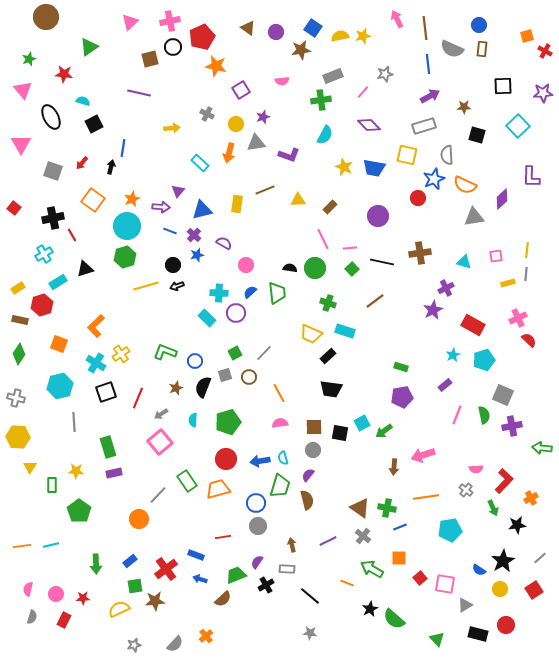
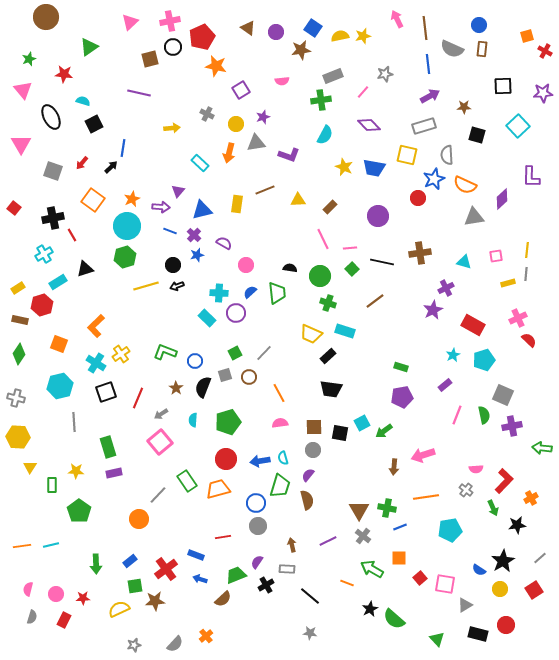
black arrow at (111, 167): rotated 32 degrees clockwise
green circle at (315, 268): moved 5 px right, 8 px down
brown star at (176, 388): rotated 16 degrees counterclockwise
brown triangle at (360, 508): moved 1 px left, 2 px down; rotated 25 degrees clockwise
